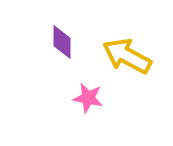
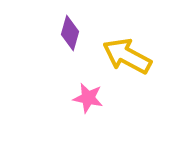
purple diamond: moved 8 px right, 9 px up; rotated 16 degrees clockwise
